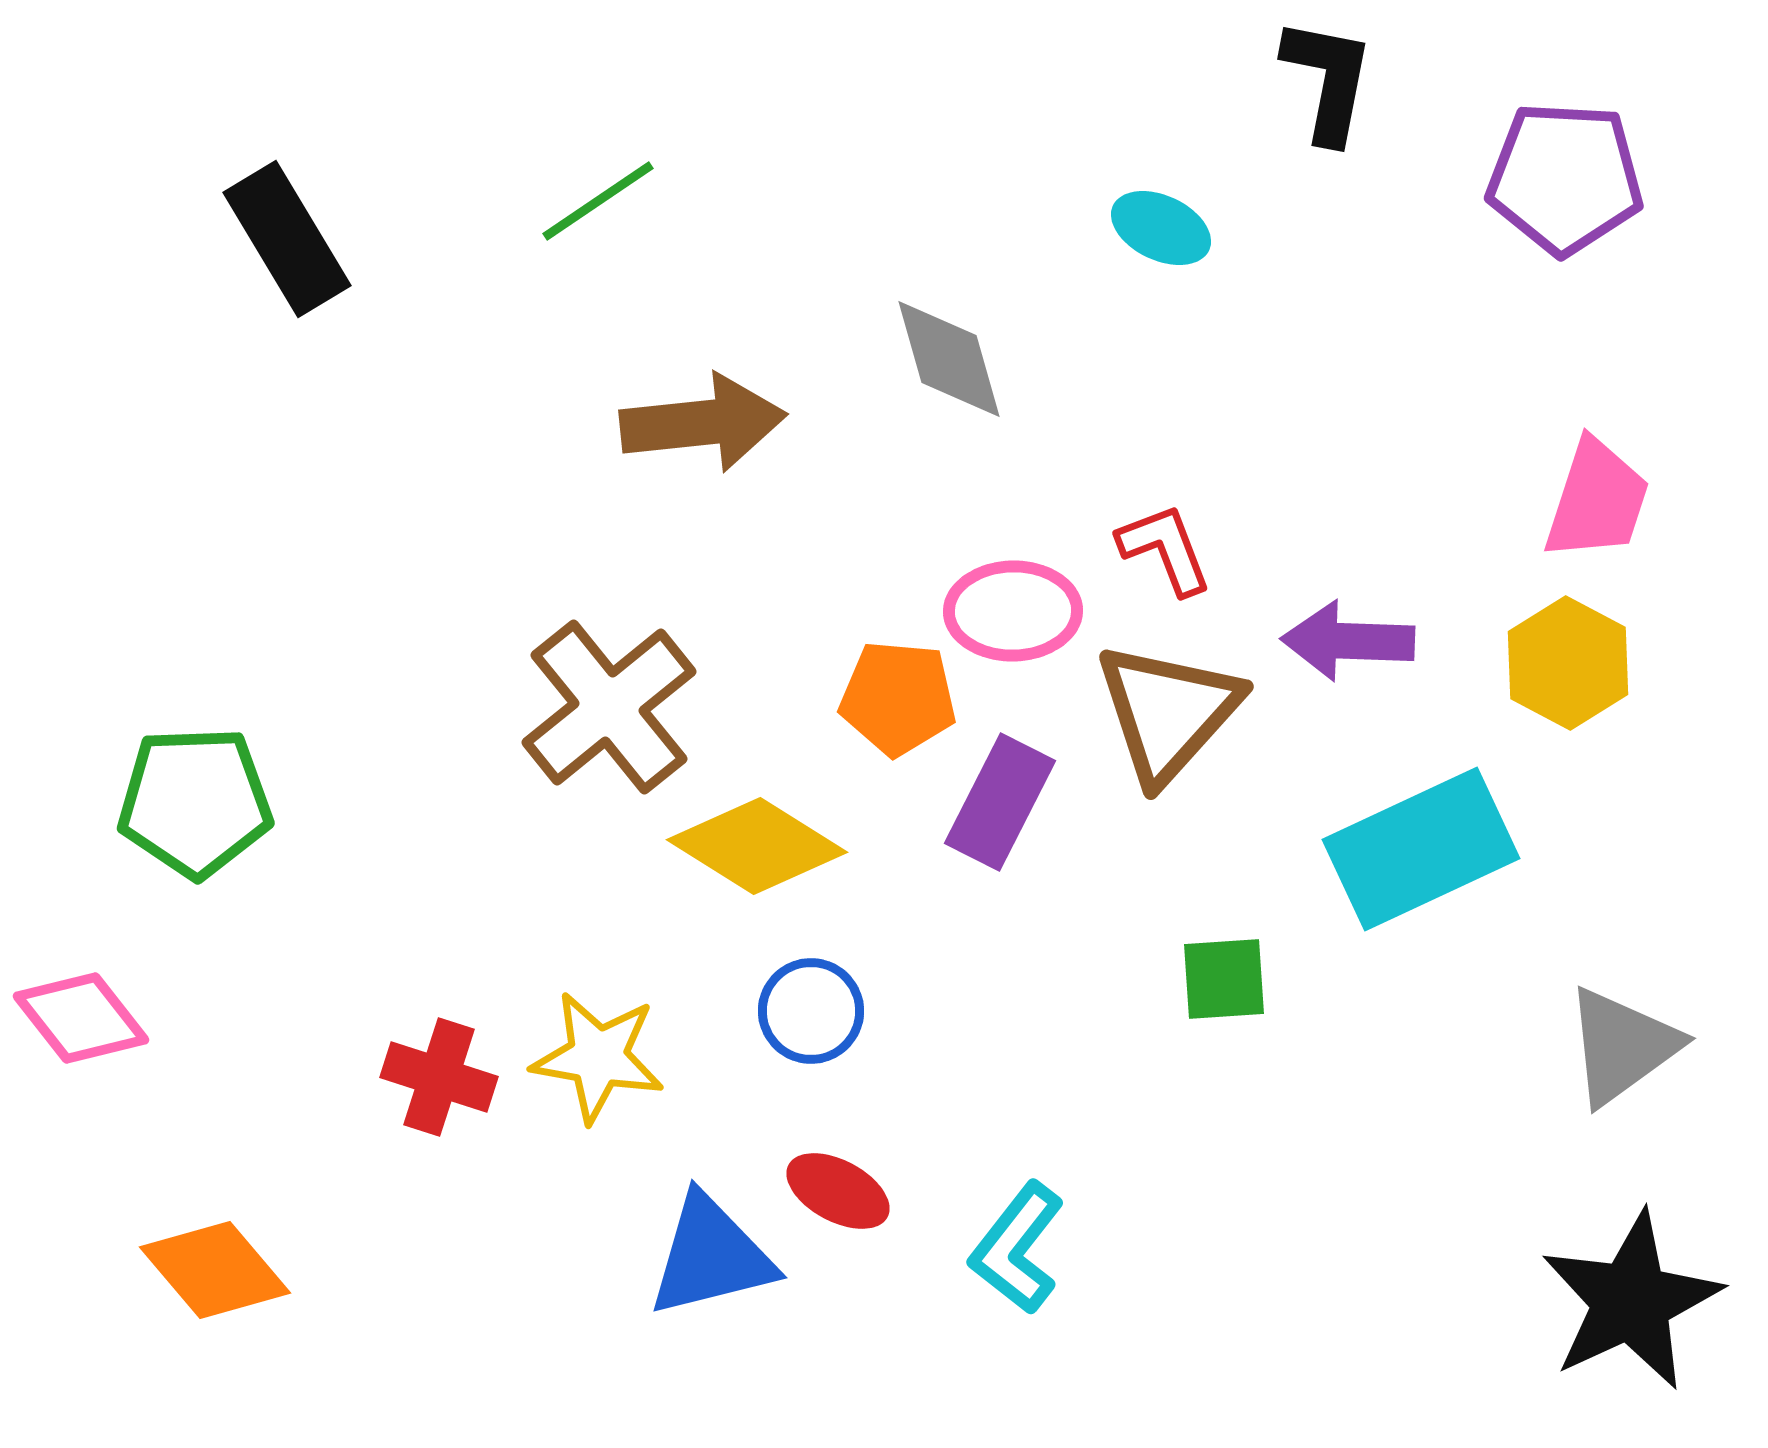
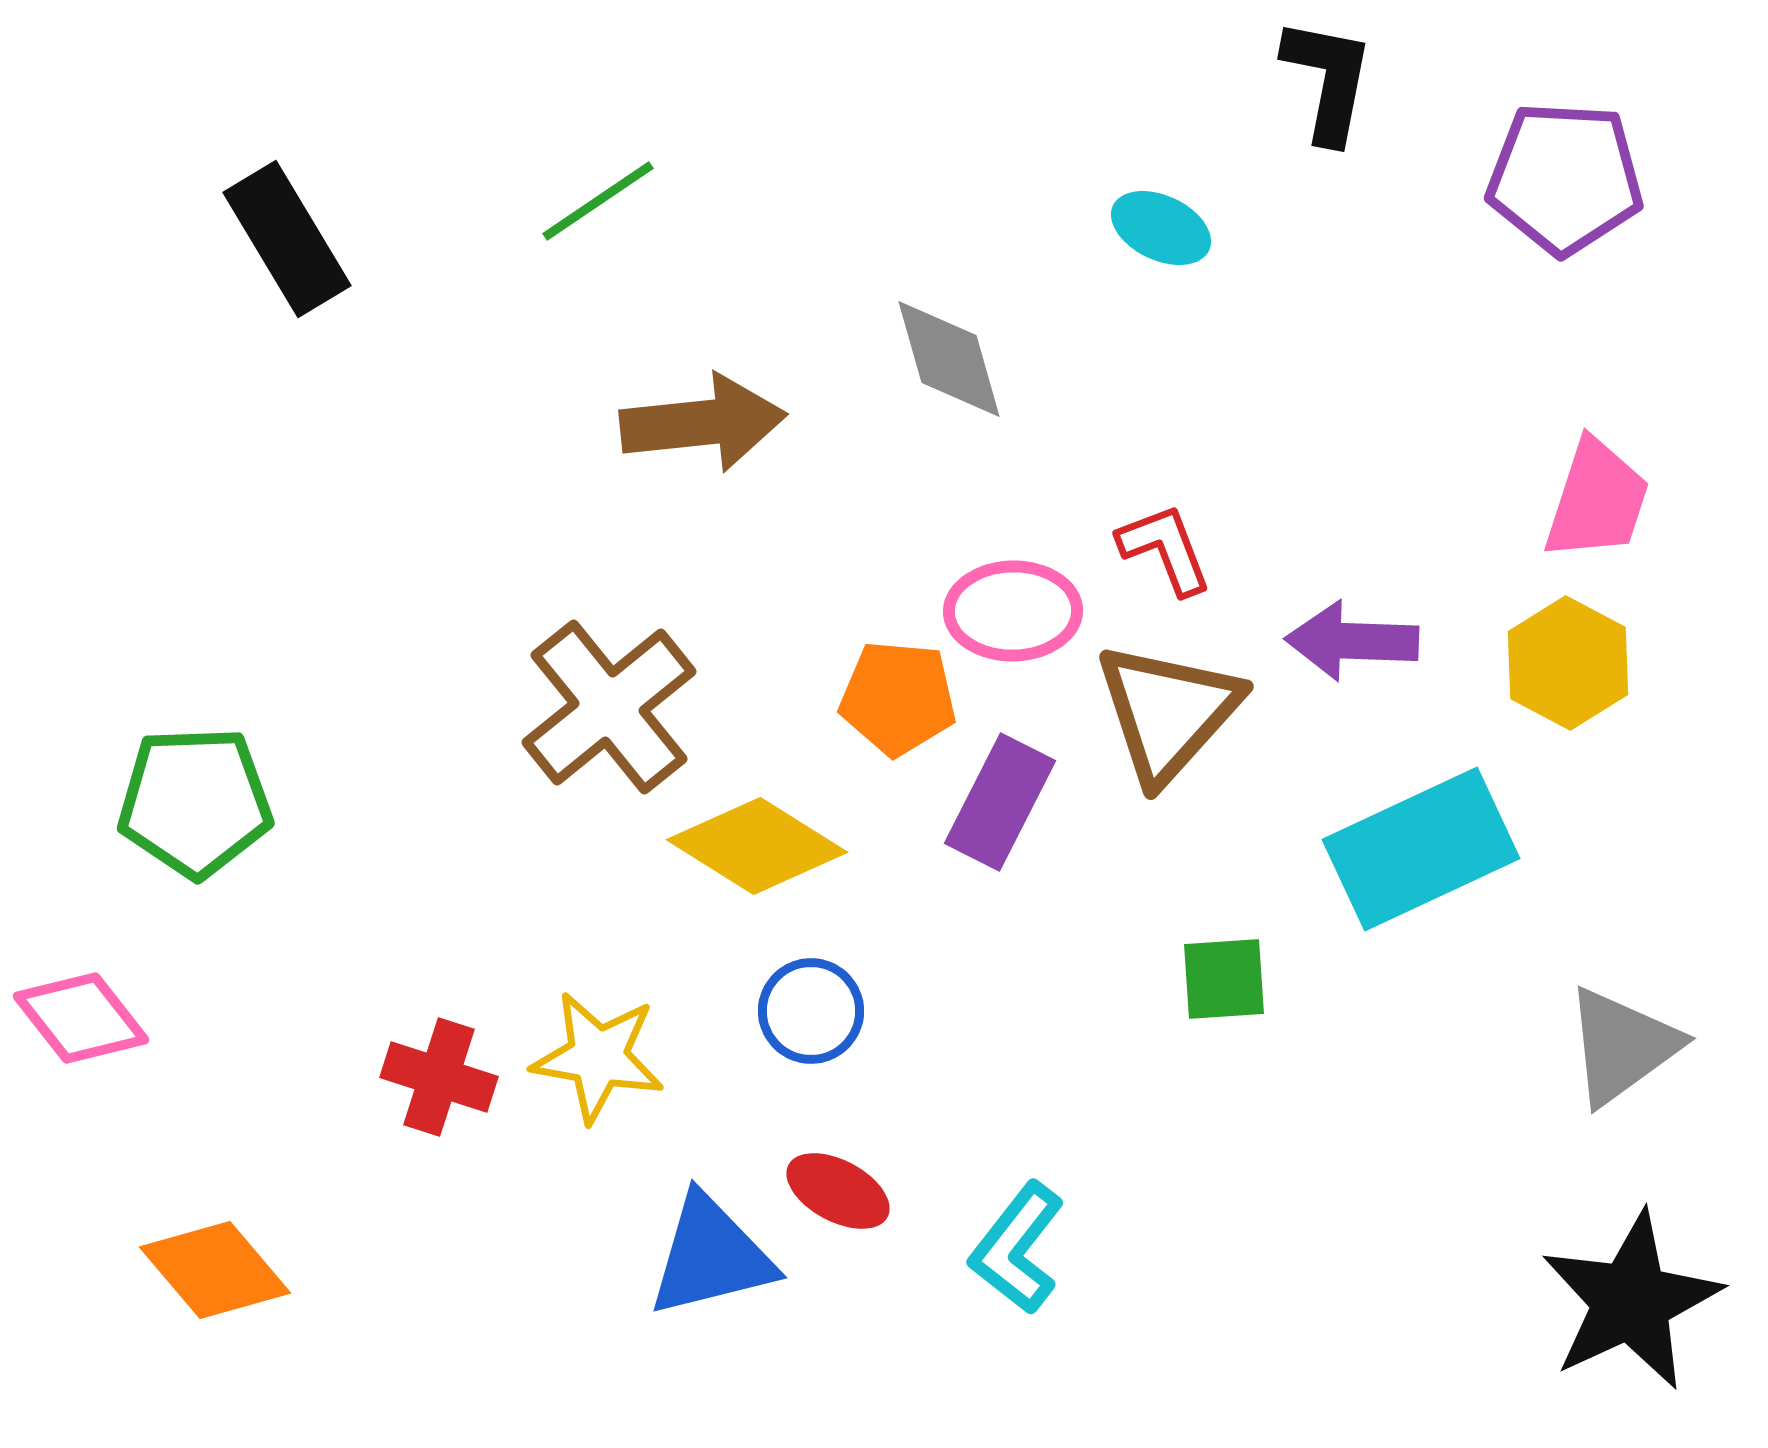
purple arrow: moved 4 px right
